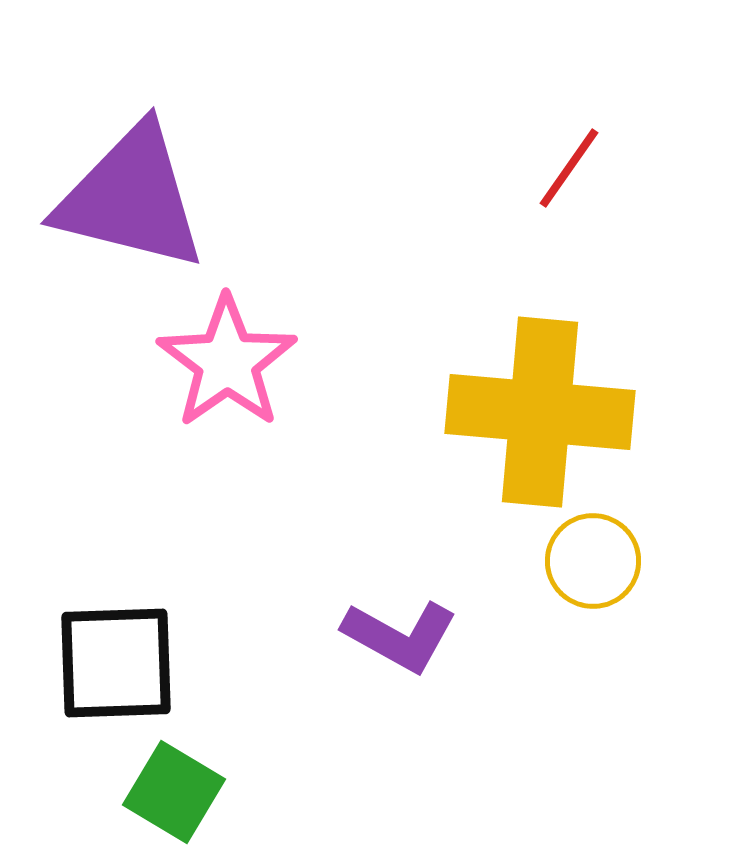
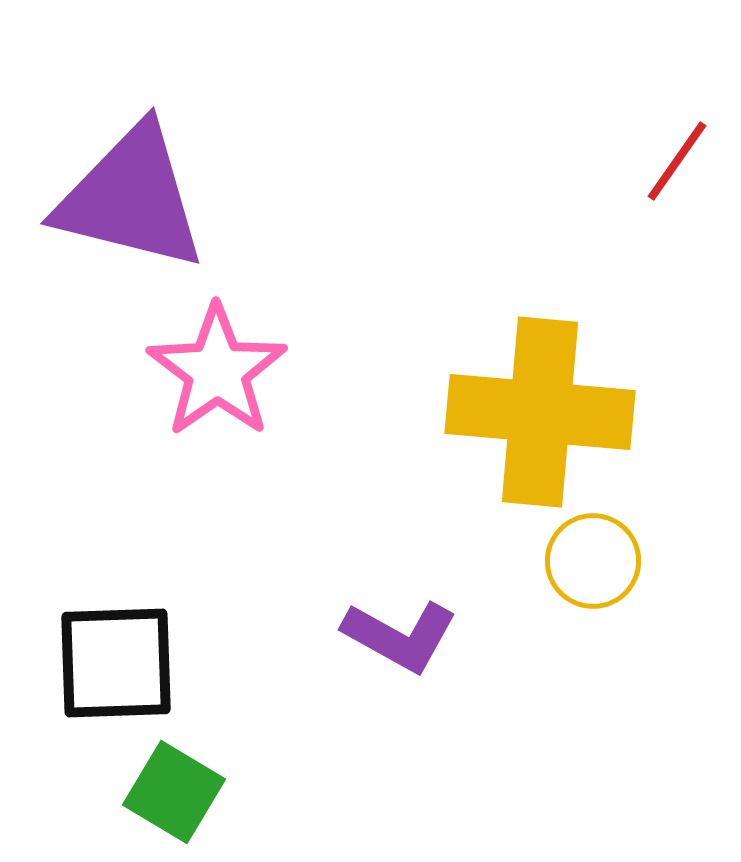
red line: moved 108 px right, 7 px up
pink star: moved 10 px left, 9 px down
